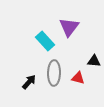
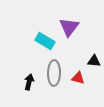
cyan rectangle: rotated 18 degrees counterclockwise
black arrow: rotated 28 degrees counterclockwise
